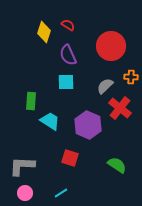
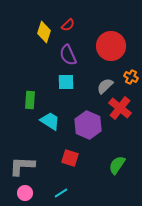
red semicircle: rotated 104 degrees clockwise
orange cross: rotated 24 degrees clockwise
green rectangle: moved 1 px left, 1 px up
green semicircle: rotated 90 degrees counterclockwise
